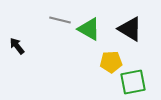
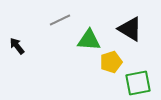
gray line: rotated 40 degrees counterclockwise
green triangle: moved 11 px down; rotated 25 degrees counterclockwise
yellow pentagon: rotated 15 degrees counterclockwise
green square: moved 5 px right, 1 px down
